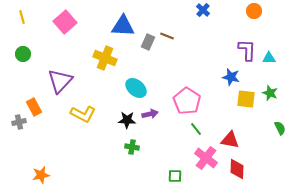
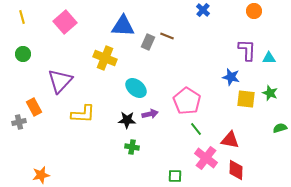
yellow L-shape: rotated 25 degrees counterclockwise
green semicircle: rotated 80 degrees counterclockwise
red diamond: moved 1 px left, 1 px down
